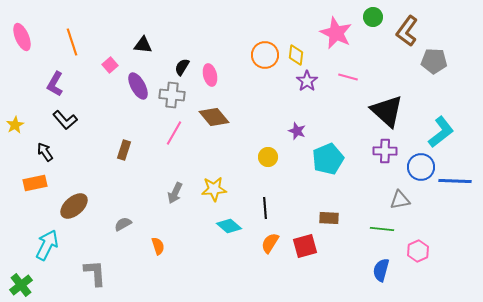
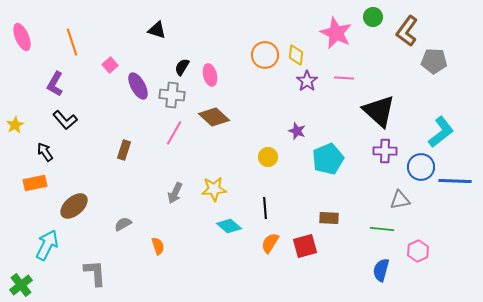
black triangle at (143, 45): moved 14 px right, 15 px up; rotated 12 degrees clockwise
pink line at (348, 77): moved 4 px left, 1 px down; rotated 12 degrees counterclockwise
black triangle at (387, 111): moved 8 px left
brown diamond at (214, 117): rotated 8 degrees counterclockwise
